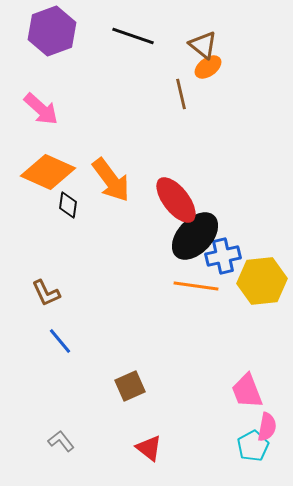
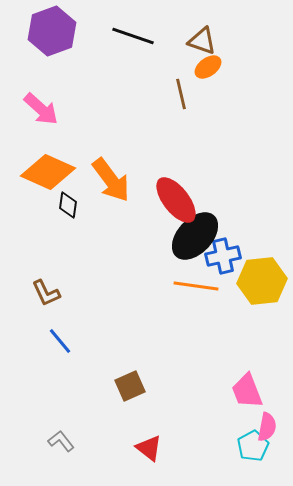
brown triangle: moved 1 px left, 4 px up; rotated 20 degrees counterclockwise
